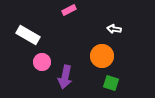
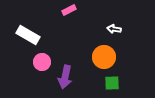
orange circle: moved 2 px right, 1 px down
green square: moved 1 px right; rotated 21 degrees counterclockwise
